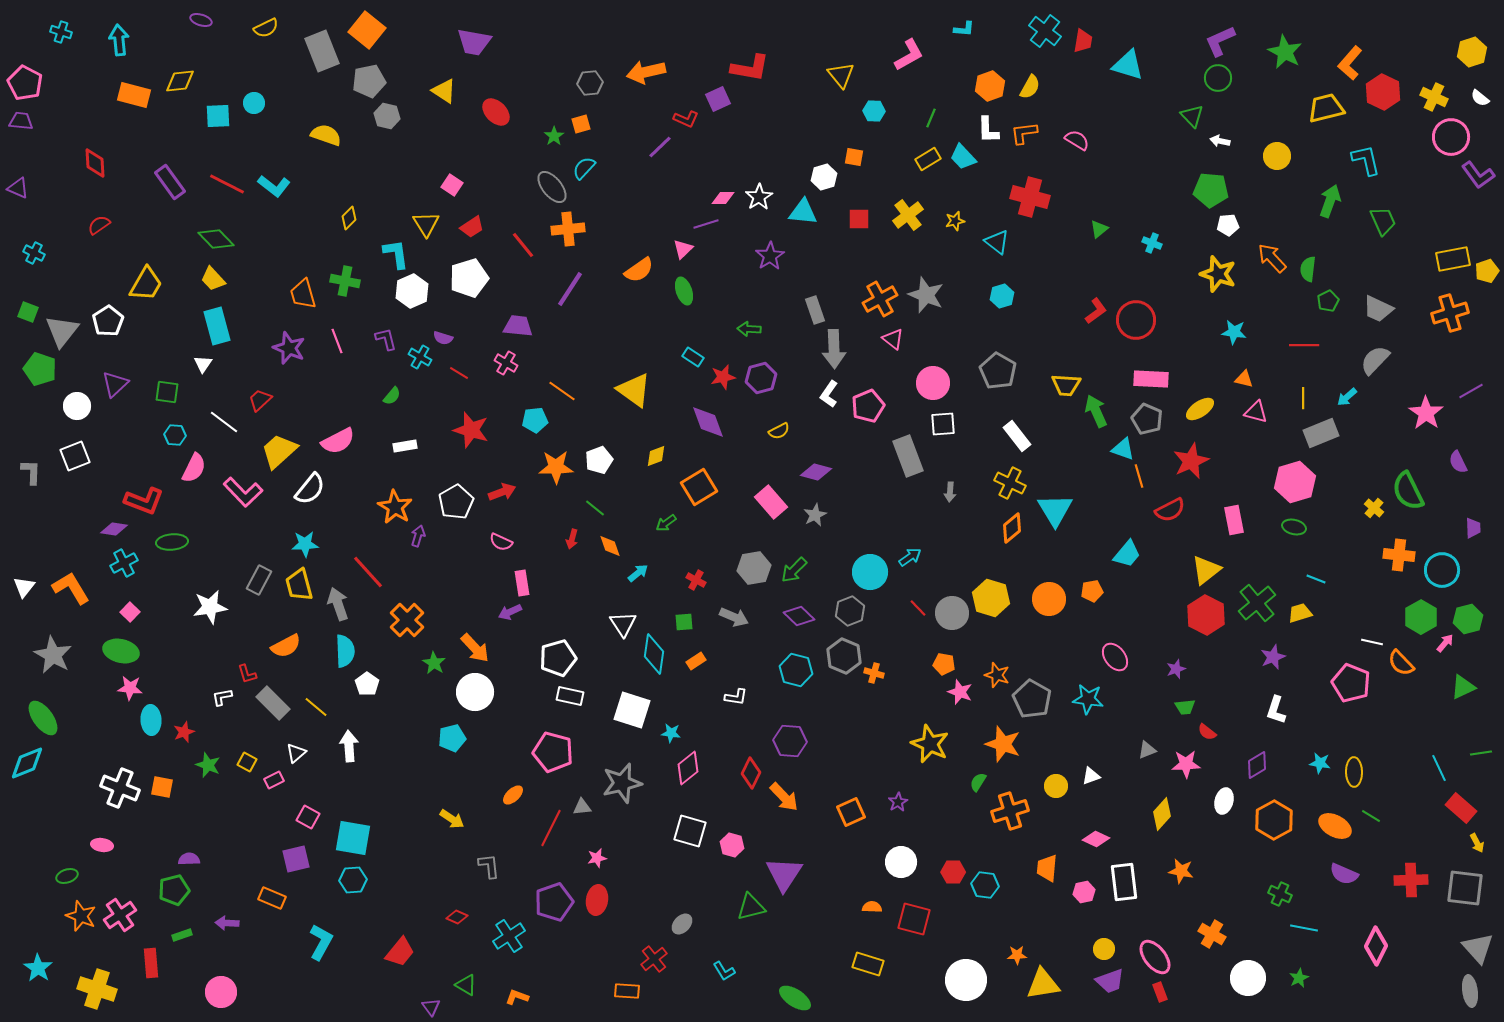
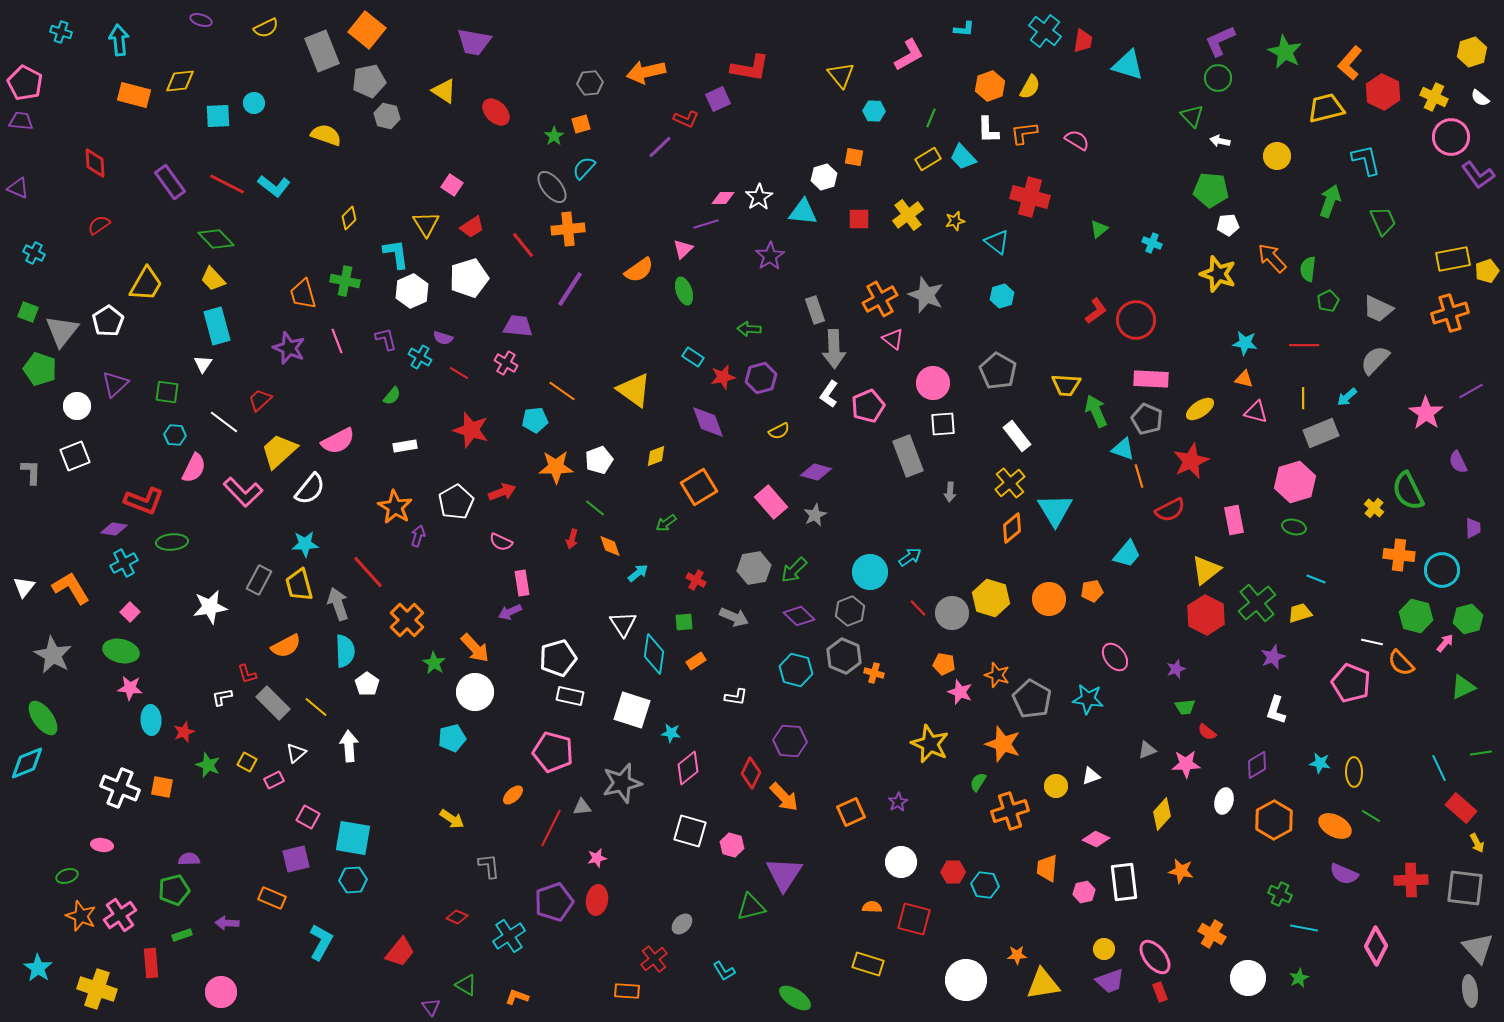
cyan star at (1234, 332): moved 11 px right, 11 px down
yellow cross at (1010, 483): rotated 24 degrees clockwise
green hexagon at (1421, 617): moved 5 px left, 1 px up; rotated 16 degrees counterclockwise
